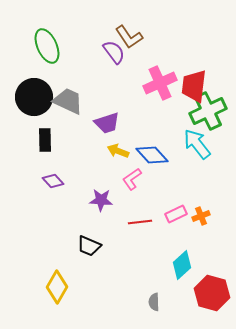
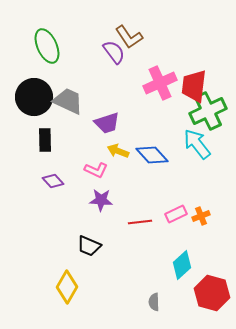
pink L-shape: moved 36 px left, 9 px up; rotated 120 degrees counterclockwise
yellow diamond: moved 10 px right
